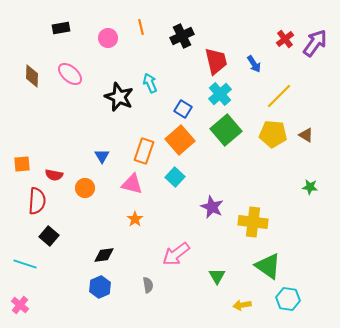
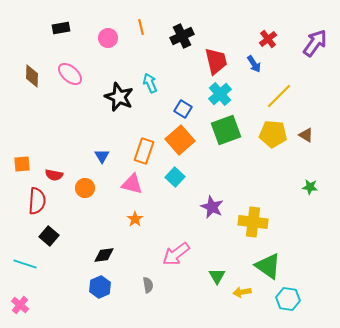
red cross at (285, 39): moved 17 px left
green square at (226, 130): rotated 20 degrees clockwise
yellow arrow at (242, 305): moved 13 px up
